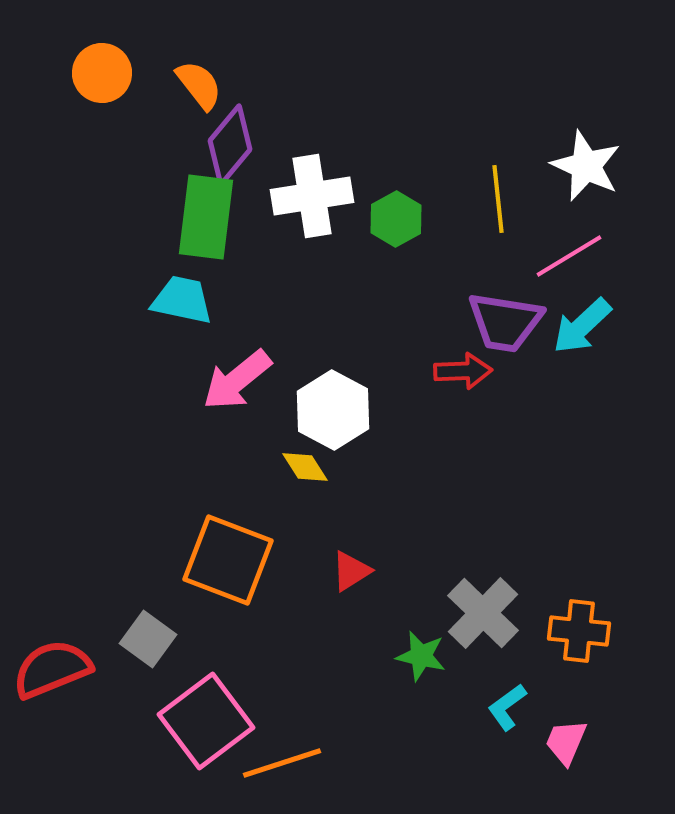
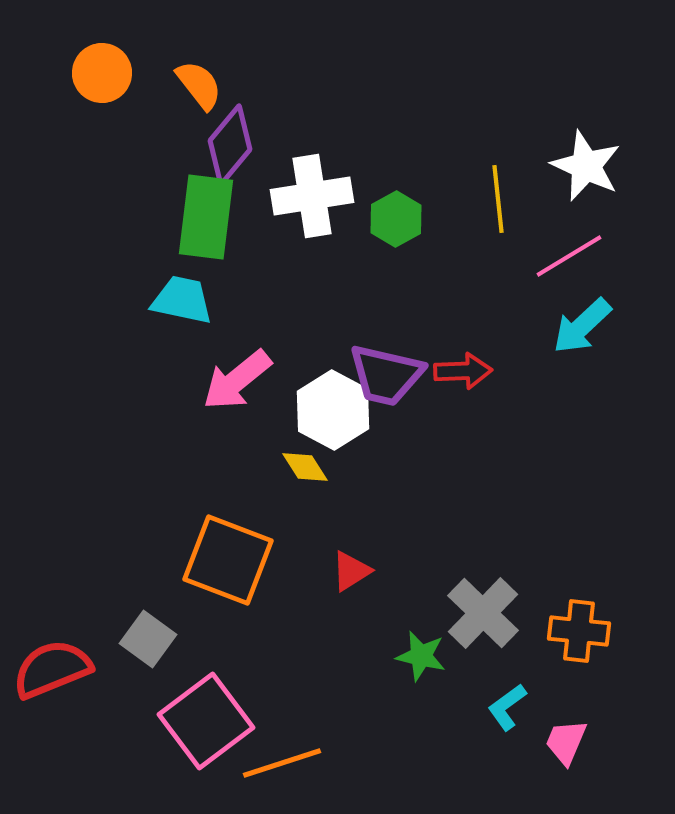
purple trapezoid: moved 119 px left, 53 px down; rotated 4 degrees clockwise
